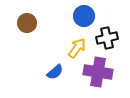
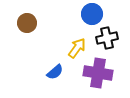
blue circle: moved 8 px right, 2 px up
purple cross: moved 1 px down
